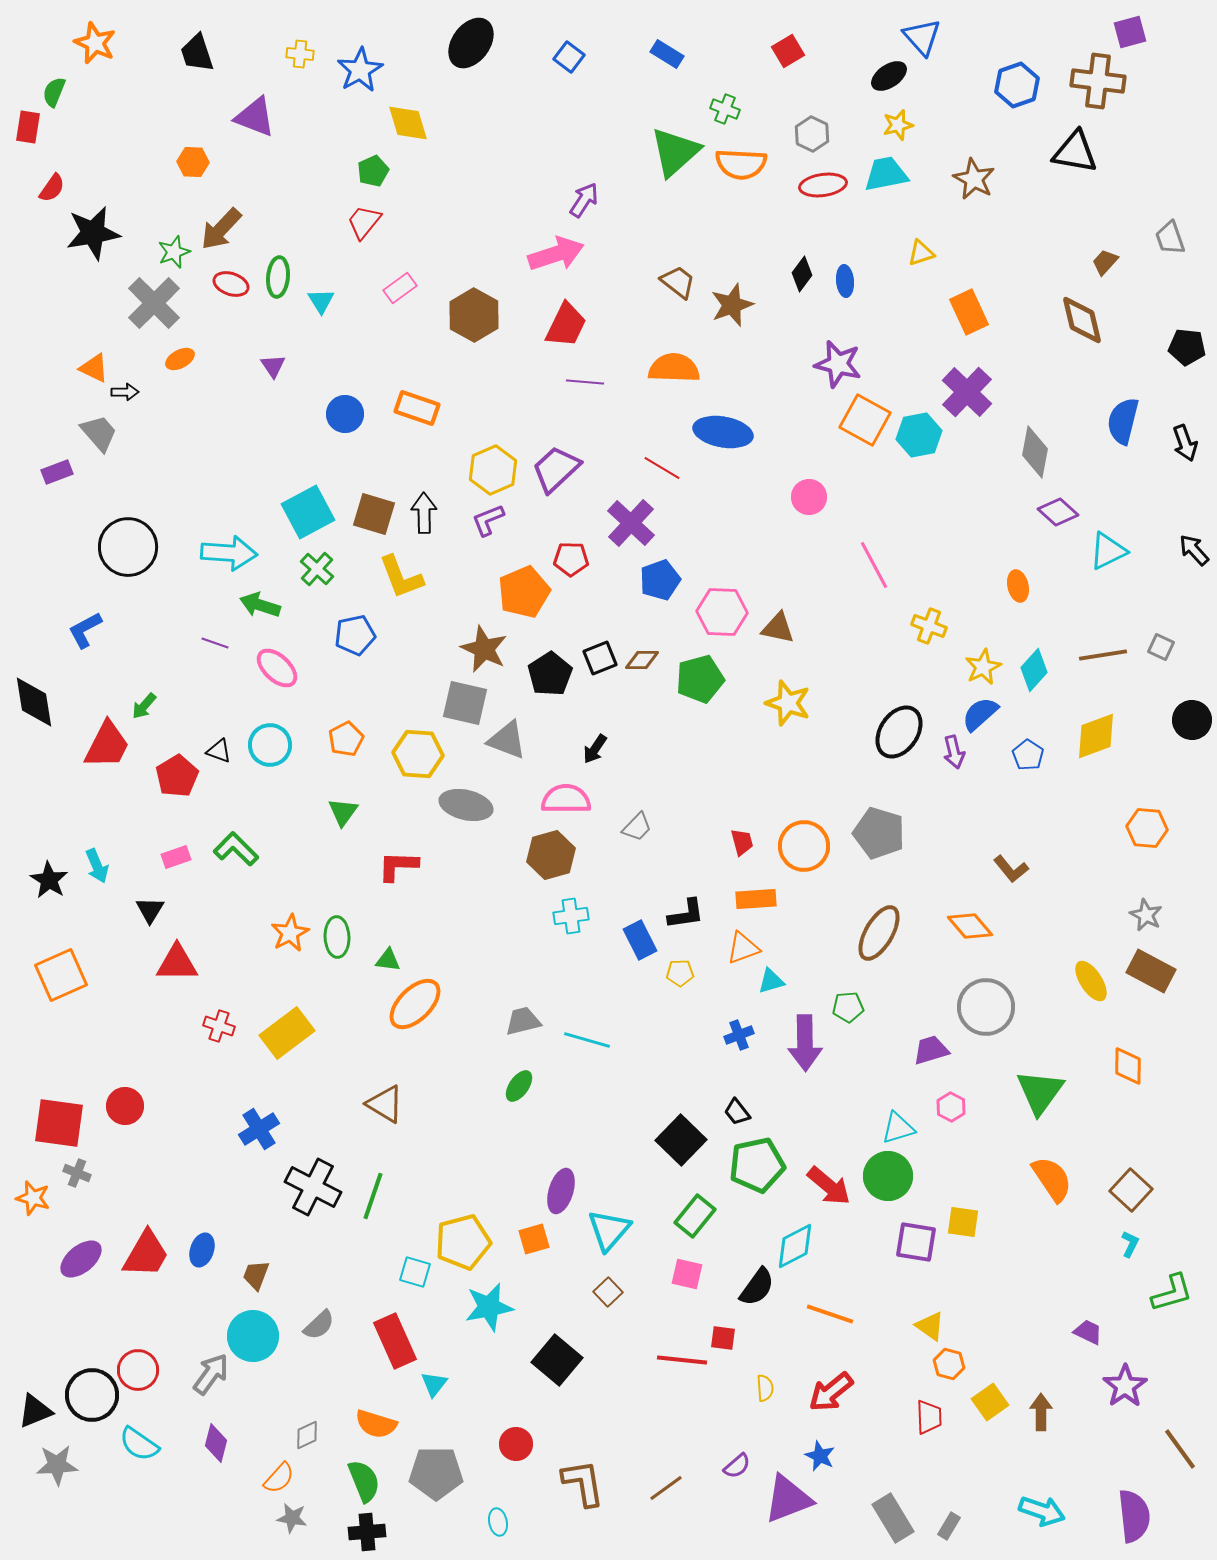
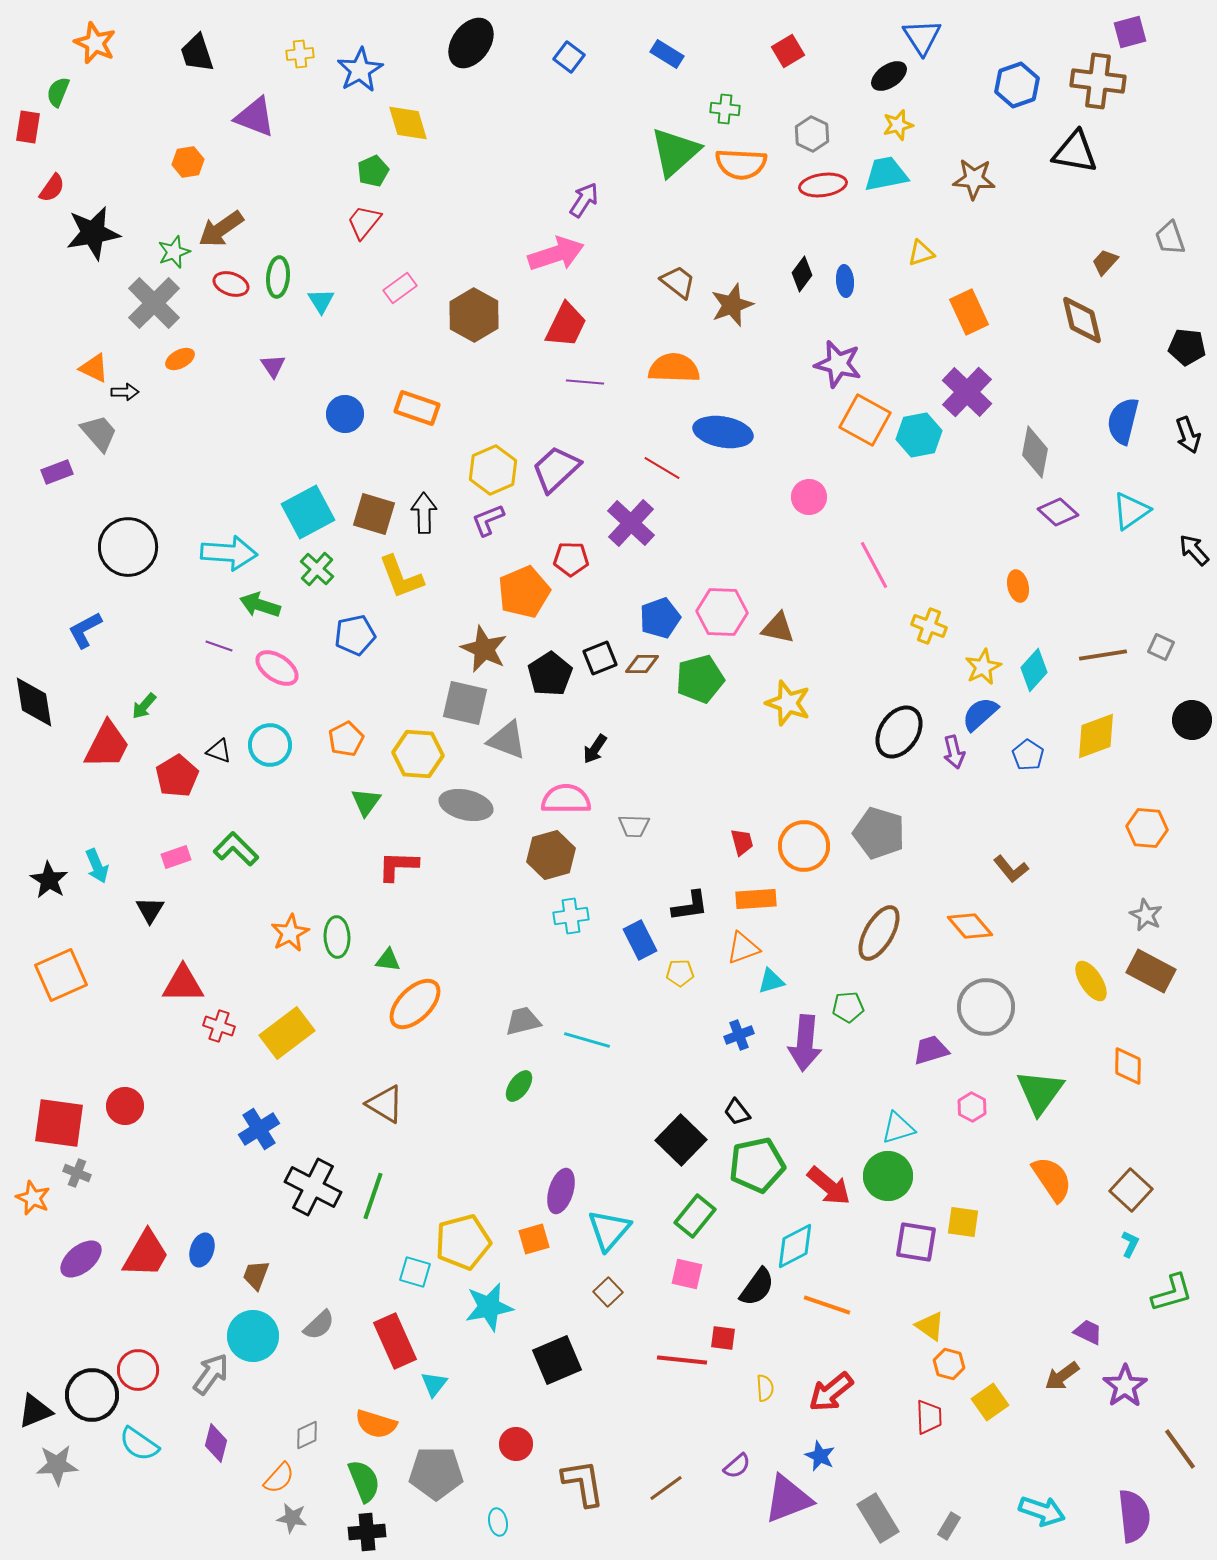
blue triangle at (922, 37): rotated 9 degrees clockwise
yellow cross at (300, 54): rotated 12 degrees counterclockwise
green semicircle at (54, 92): moved 4 px right
green cross at (725, 109): rotated 16 degrees counterclockwise
orange hexagon at (193, 162): moved 5 px left; rotated 12 degrees counterclockwise
brown star at (974, 179): rotated 24 degrees counterclockwise
brown arrow at (221, 229): rotated 12 degrees clockwise
black arrow at (1185, 443): moved 3 px right, 8 px up
cyan triangle at (1108, 551): moved 23 px right, 40 px up; rotated 9 degrees counterclockwise
blue pentagon at (660, 580): moved 38 px down
purple line at (215, 643): moved 4 px right, 3 px down
brown diamond at (642, 660): moved 4 px down
pink ellipse at (277, 668): rotated 9 degrees counterclockwise
green triangle at (343, 812): moved 23 px right, 10 px up
gray trapezoid at (637, 827): moved 3 px left, 1 px up; rotated 48 degrees clockwise
black L-shape at (686, 914): moved 4 px right, 8 px up
red triangle at (177, 963): moved 6 px right, 21 px down
purple arrow at (805, 1043): rotated 6 degrees clockwise
pink hexagon at (951, 1107): moved 21 px right
orange star at (33, 1198): rotated 8 degrees clockwise
orange line at (830, 1314): moved 3 px left, 9 px up
black square at (557, 1360): rotated 27 degrees clockwise
brown arrow at (1041, 1412): moved 21 px right, 36 px up; rotated 126 degrees counterclockwise
gray rectangle at (893, 1518): moved 15 px left
